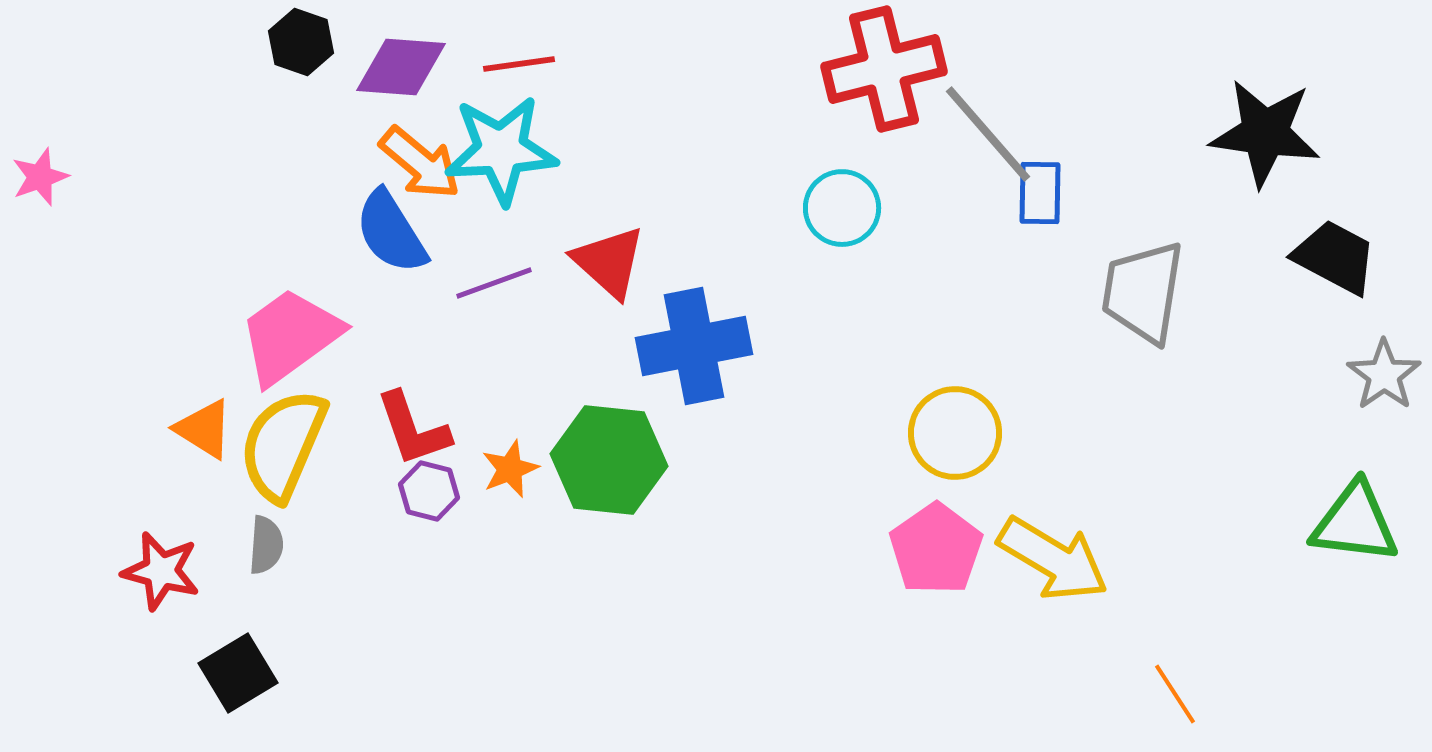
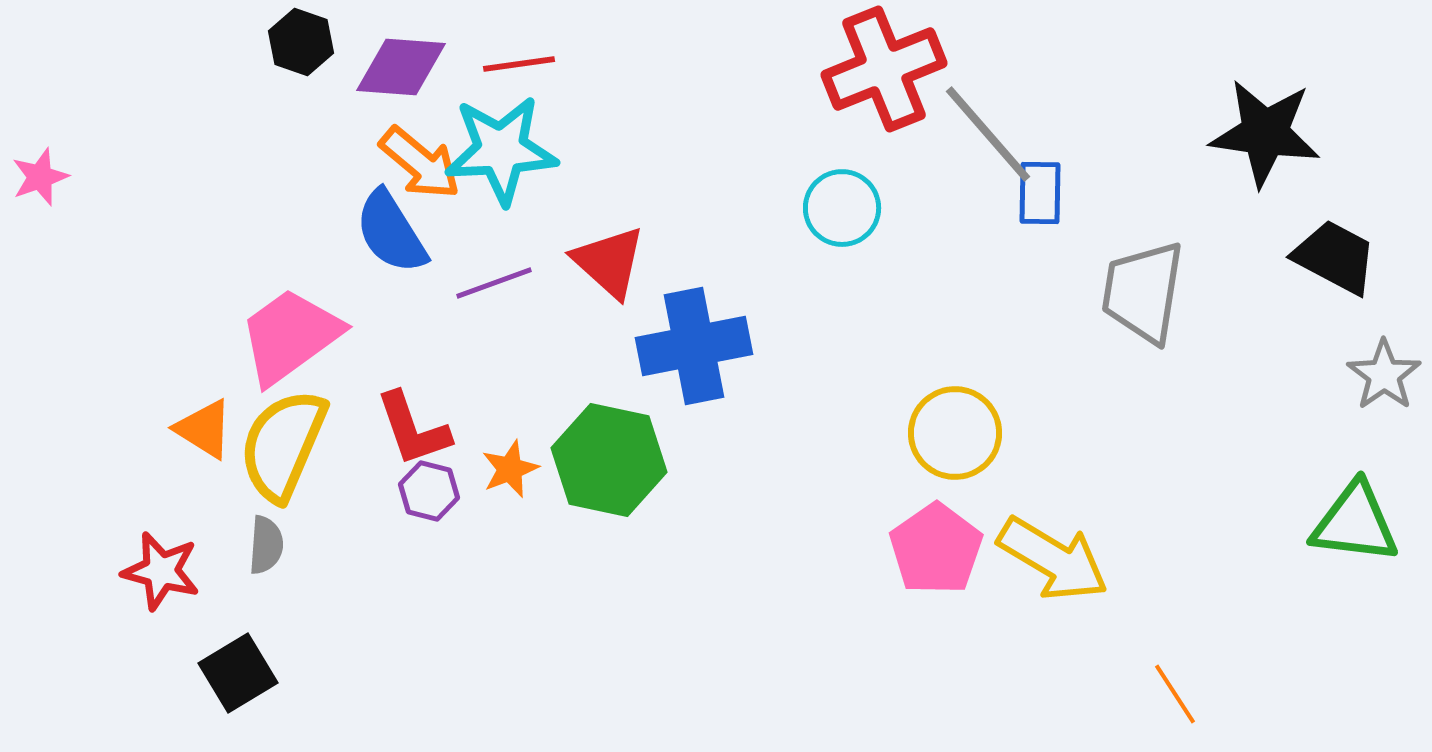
red cross: rotated 8 degrees counterclockwise
green hexagon: rotated 6 degrees clockwise
